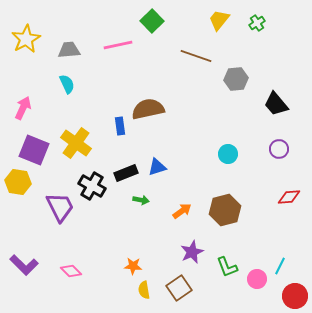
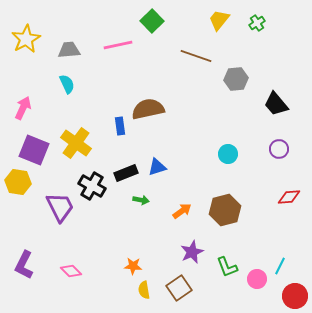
purple L-shape: rotated 72 degrees clockwise
